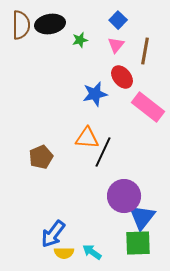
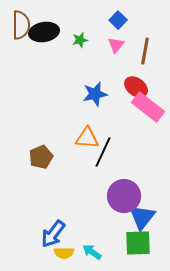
black ellipse: moved 6 px left, 8 px down
red ellipse: moved 14 px right, 10 px down; rotated 15 degrees counterclockwise
